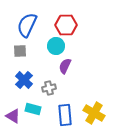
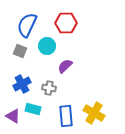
red hexagon: moved 2 px up
cyan circle: moved 9 px left
gray square: rotated 24 degrees clockwise
purple semicircle: rotated 21 degrees clockwise
blue cross: moved 2 px left, 4 px down; rotated 18 degrees clockwise
gray cross: rotated 24 degrees clockwise
blue rectangle: moved 1 px right, 1 px down
